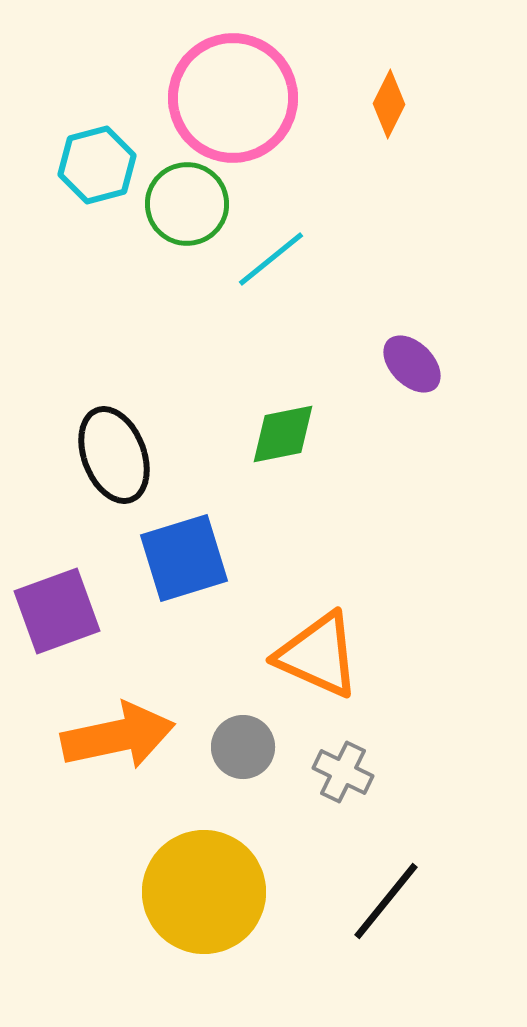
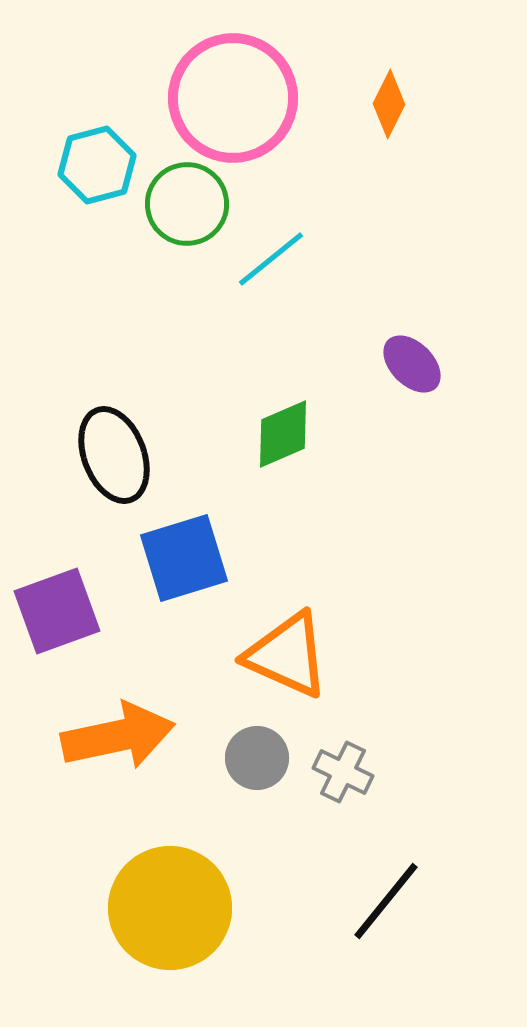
green diamond: rotated 12 degrees counterclockwise
orange triangle: moved 31 px left
gray circle: moved 14 px right, 11 px down
yellow circle: moved 34 px left, 16 px down
